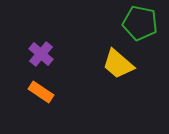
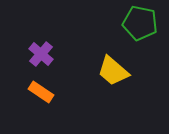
yellow trapezoid: moved 5 px left, 7 px down
